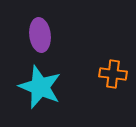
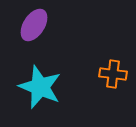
purple ellipse: moved 6 px left, 10 px up; rotated 40 degrees clockwise
